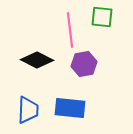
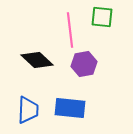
black diamond: rotated 16 degrees clockwise
